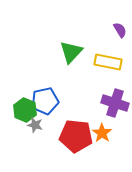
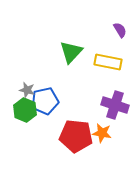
purple cross: moved 2 px down
gray star: moved 8 px left, 35 px up
orange star: rotated 24 degrees counterclockwise
